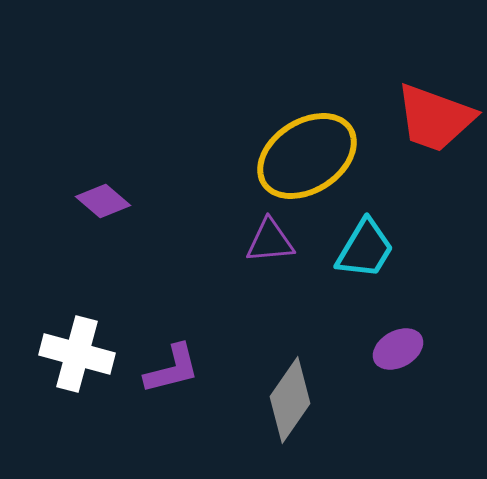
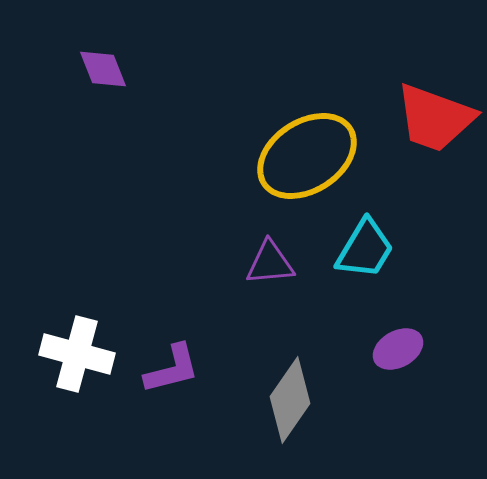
purple diamond: moved 132 px up; rotated 28 degrees clockwise
purple triangle: moved 22 px down
